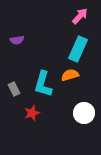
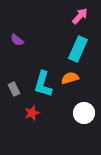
purple semicircle: rotated 48 degrees clockwise
orange semicircle: moved 3 px down
